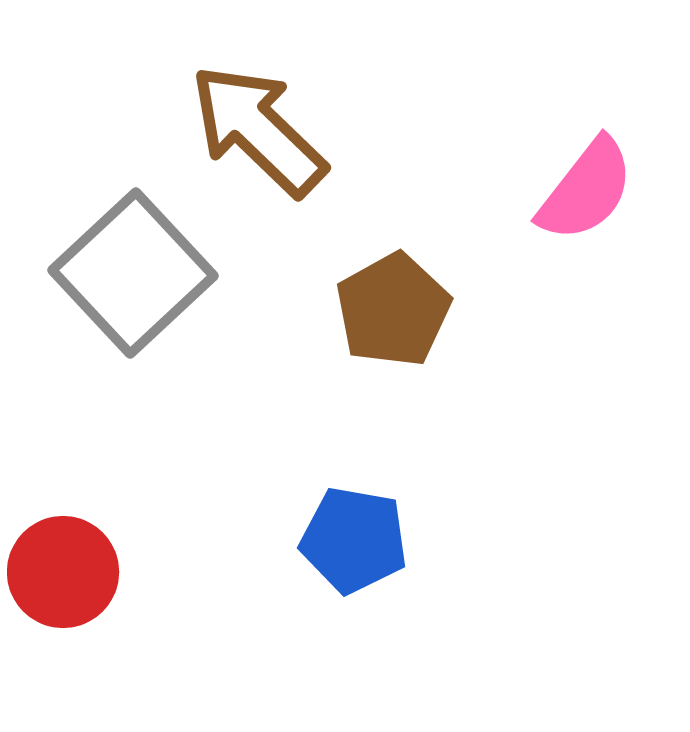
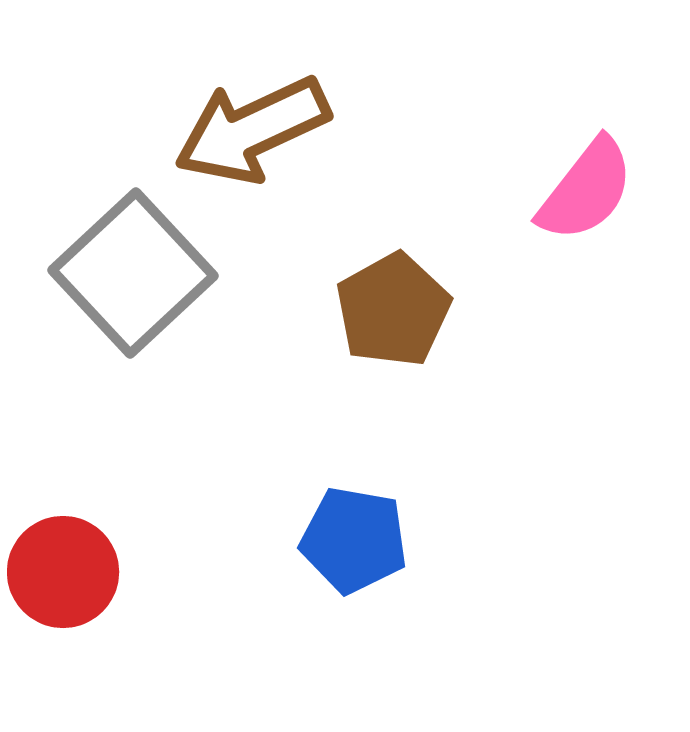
brown arrow: moved 6 px left; rotated 69 degrees counterclockwise
